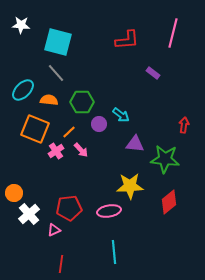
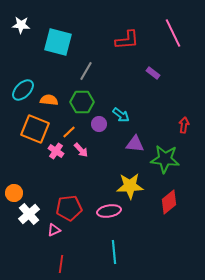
pink line: rotated 40 degrees counterclockwise
gray line: moved 30 px right, 2 px up; rotated 72 degrees clockwise
pink cross: rotated 21 degrees counterclockwise
